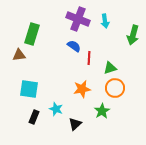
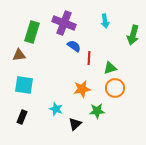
purple cross: moved 14 px left, 4 px down
green rectangle: moved 2 px up
cyan square: moved 5 px left, 4 px up
green star: moved 5 px left; rotated 28 degrees clockwise
black rectangle: moved 12 px left
